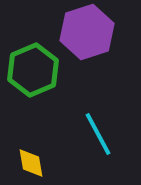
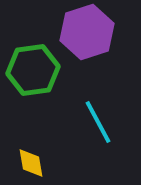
green hexagon: rotated 15 degrees clockwise
cyan line: moved 12 px up
